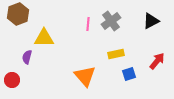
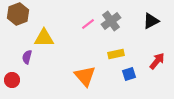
pink line: rotated 48 degrees clockwise
